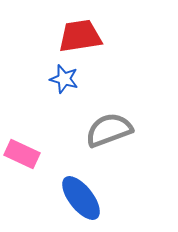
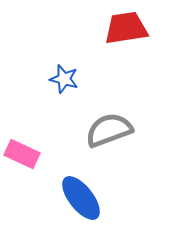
red trapezoid: moved 46 px right, 8 px up
